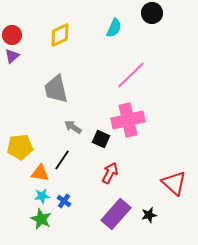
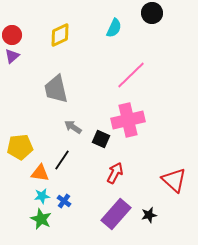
red arrow: moved 5 px right
red triangle: moved 3 px up
